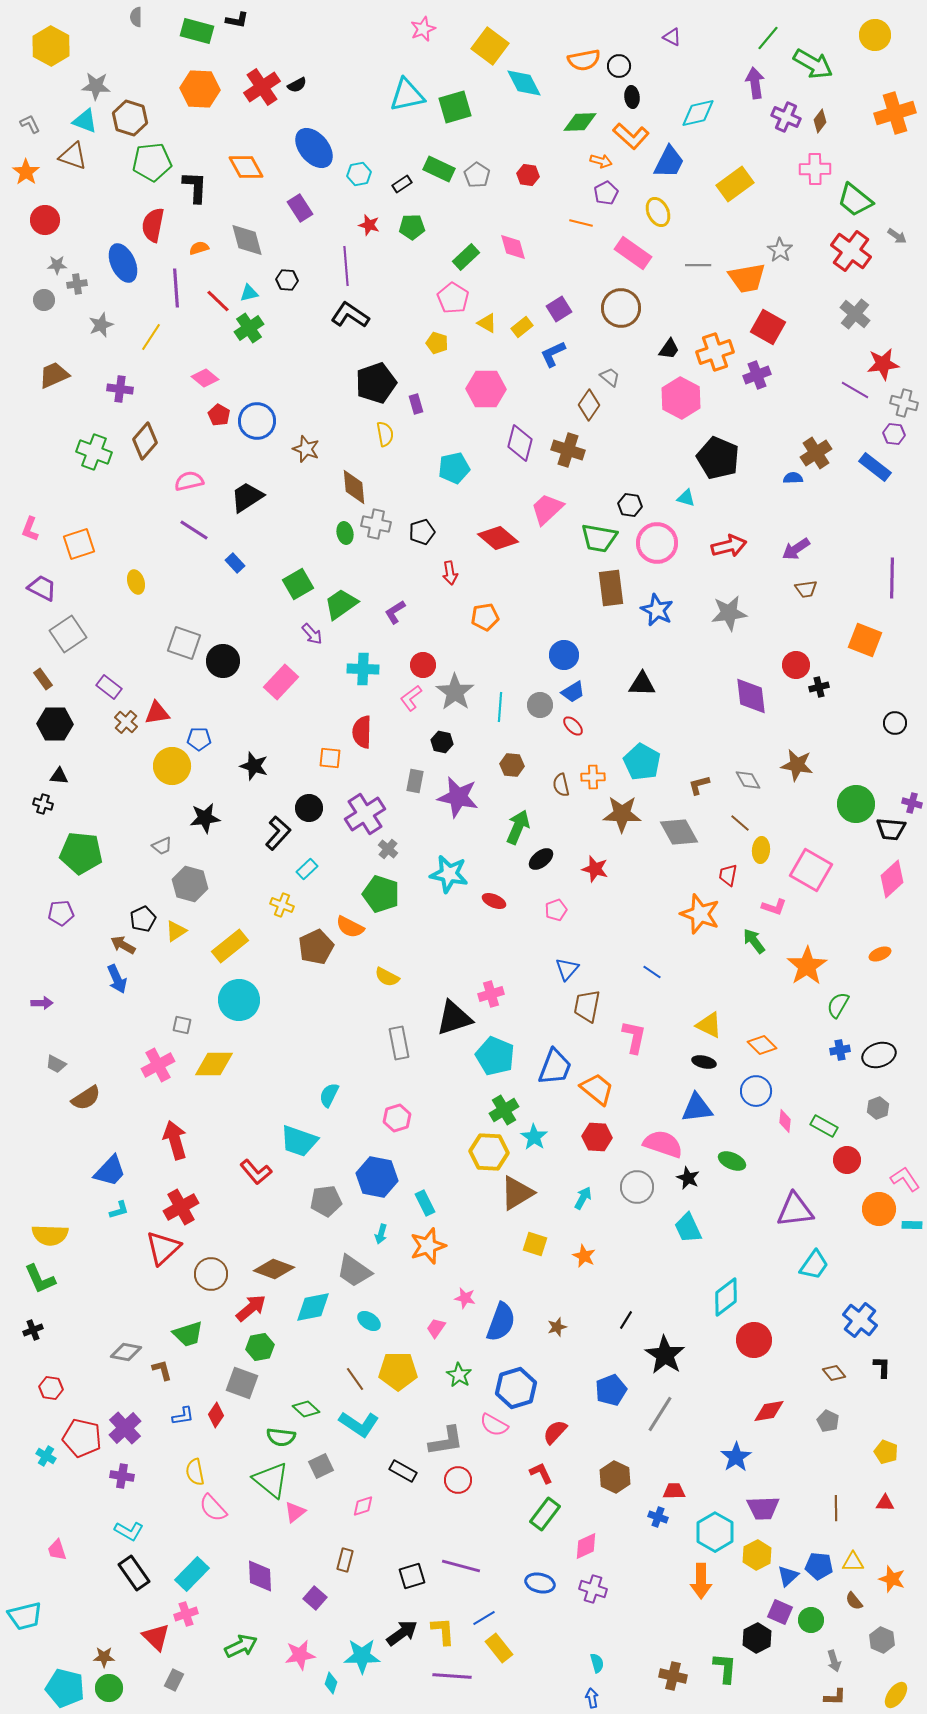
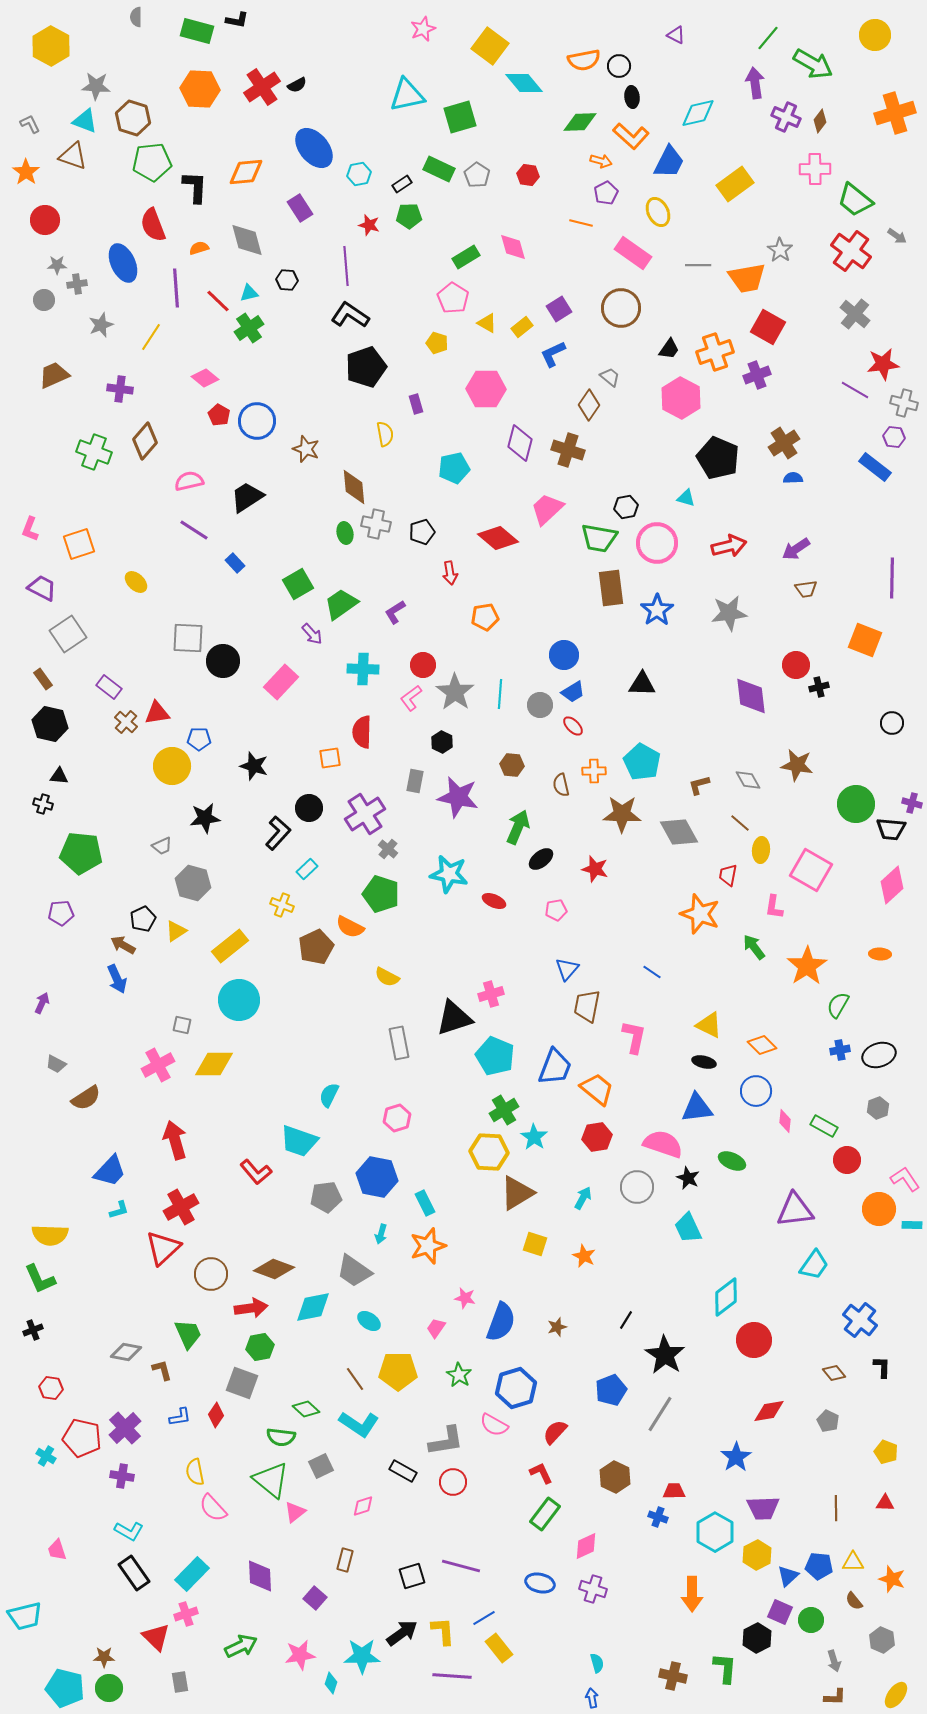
purple triangle at (672, 37): moved 4 px right, 2 px up
cyan diamond at (524, 83): rotated 12 degrees counterclockwise
green square at (455, 107): moved 5 px right, 10 px down
brown hexagon at (130, 118): moved 3 px right
orange diamond at (246, 167): moved 5 px down; rotated 66 degrees counterclockwise
red semicircle at (153, 225): rotated 32 degrees counterclockwise
green pentagon at (412, 227): moved 3 px left, 11 px up
green rectangle at (466, 257): rotated 12 degrees clockwise
black pentagon at (376, 383): moved 10 px left, 16 px up
purple hexagon at (894, 434): moved 3 px down
brown cross at (816, 453): moved 32 px left, 10 px up
black hexagon at (630, 505): moved 4 px left, 2 px down; rotated 20 degrees counterclockwise
yellow ellipse at (136, 582): rotated 30 degrees counterclockwise
blue star at (657, 610): rotated 12 degrees clockwise
gray square at (184, 643): moved 4 px right, 5 px up; rotated 16 degrees counterclockwise
cyan line at (500, 707): moved 13 px up
black circle at (895, 723): moved 3 px left
black hexagon at (55, 724): moved 5 px left; rotated 12 degrees clockwise
black hexagon at (442, 742): rotated 15 degrees clockwise
orange square at (330, 758): rotated 15 degrees counterclockwise
orange cross at (593, 777): moved 1 px right, 6 px up
pink diamond at (892, 879): moved 6 px down
gray hexagon at (190, 884): moved 3 px right, 1 px up
pink L-shape at (774, 907): rotated 80 degrees clockwise
pink pentagon at (556, 910): rotated 10 degrees clockwise
green arrow at (754, 941): moved 6 px down
orange ellipse at (880, 954): rotated 25 degrees clockwise
purple arrow at (42, 1003): rotated 65 degrees counterclockwise
red hexagon at (597, 1137): rotated 12 degrees counterclockwise
gray pentagon at (326, 1201): moved 4 px up
red arrow at (251, 1308): rotated 32 degrees clockwise
green trapezoid at (188, 1334): rotated 96 degrees counterclockwise
blue L-shape at (183, 1416): moved 3 px left, 1 px down
red circle at (458, 1480): moved 5 px left, 2 px down
orange arrow at (701, 1581): moved 9 px left, 13 px down
gray rectangle at (174, 1680): moved 6 px right, 2 px down; rotated 35 degrees counterclockwise
